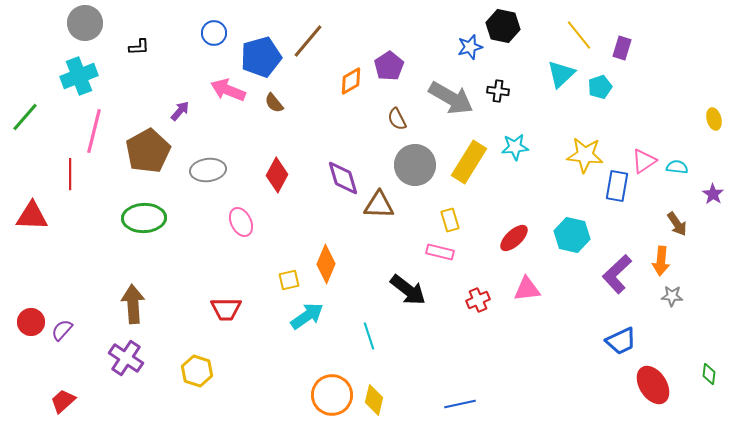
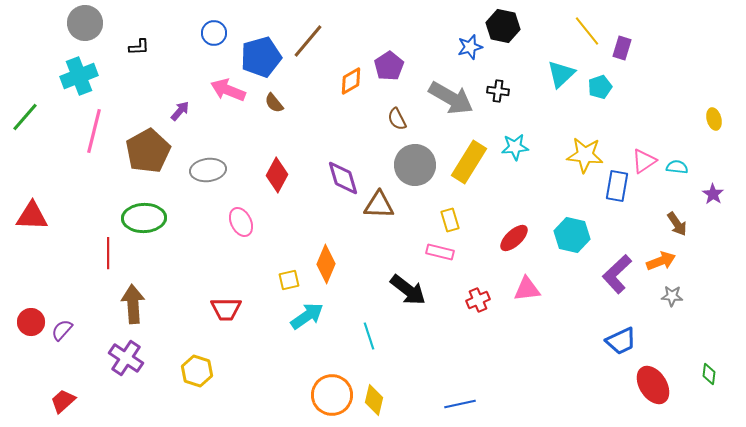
yellow line at (579, 35): moved 8 px right, 4 px up
red line at (70, 174): moved 38 px right, 79 px down
orange arrow at (661, 261): rotated 116 degrees counterclockwise
